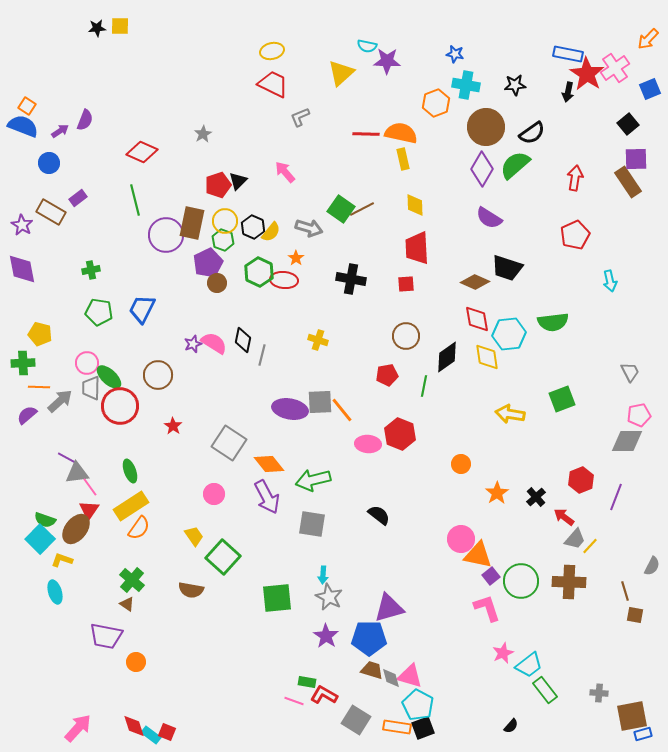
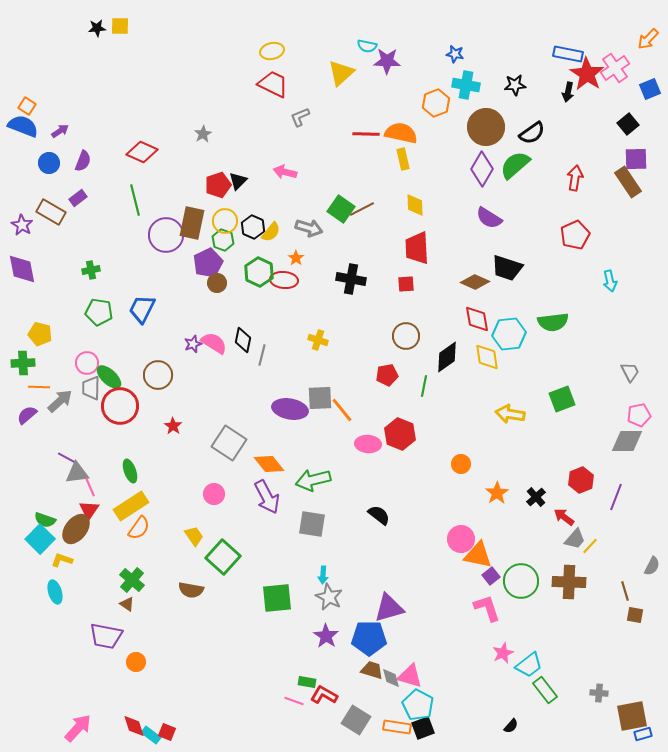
purple semicircle at (85, 120): moved 2 px left, 41 px down
pink arrow at (285, 172): rotated 35 degrees counterclockwise
gray square at (320, 402): moved 4 px up
pink line at (90, 487): rotated 12 degrees clockwise
